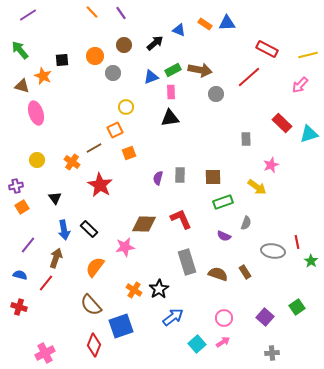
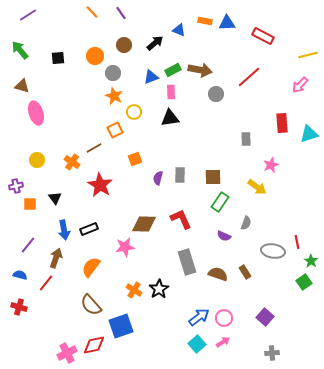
orange rectangle at (205, 24): moved 3 px up; rotated 24 degrees counterclockwise
red rectangle at (267, 49): moved 4 px left, 13 px up
black square at (62, 60): moved 4 px left, 2 px up
orange star at (43, 76): moved 71 px right, 20 px down
yellow circle at (126, 107): moved 8 px right, 5 px down
red rectangle at (282, 123): rotated 42 degrees clockwise
orange square at (129, 153): moved 6 px right, 6 px down
green rectangle at (223, 202): moved 3 px left; rotated 36 degrees counterclockwise
orange square at (22, 207): moved 8 px right, 3 px up; rotated 32 degrees clockwise
black rectangle at (89, 229): rotated 66 degrees counterclockwise
orange semicircle at (95, 267): moved 4 px left
green square at (297, 307): moved 7 px right, 25 px up
blue arrow at (173, 317): moved 26 px right
red diamond at (94, 345): rotated 55 degrees clockwise
pink cross at (45, 353): moved 22 px right
